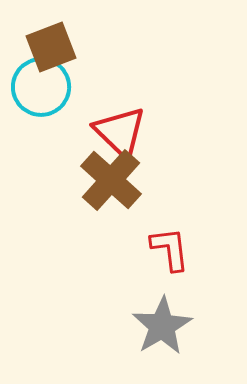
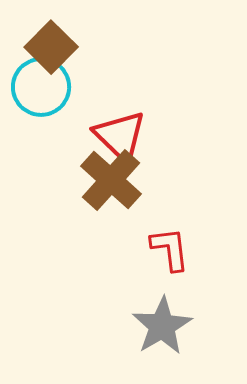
brown square: rotated 24 degrees counterclockwise
red triangle: moved 4 px down
